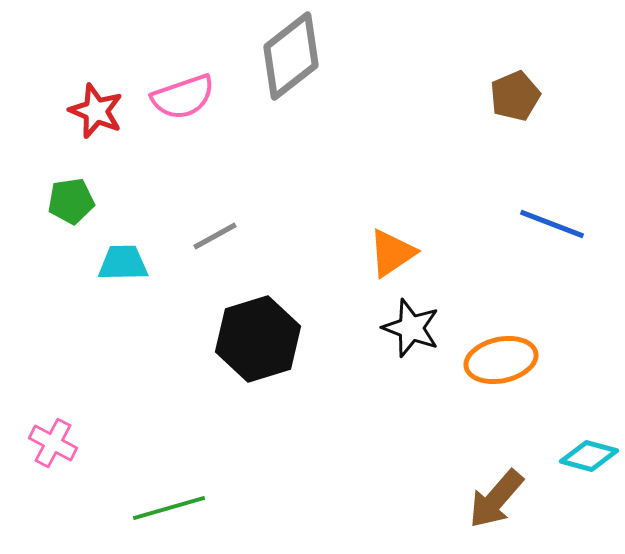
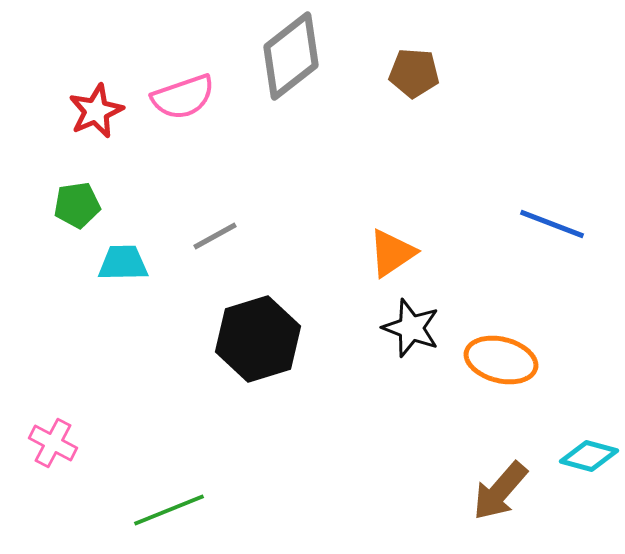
brown pentagon: moved 101 px left, 23 px up; rotated 27 degrees clockwise
red star: rotated 26 degrees clockwise
green pentagon: moved 6 px right, 4 px down
orange ellipse: rotated 26 degrees clockwise
brown arrow: moved 4 px right, 8 px up
green line: moved 2 px down; rotated 6 degrees counterclockwise
